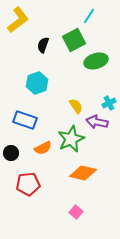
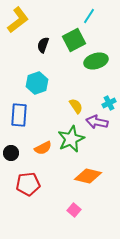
blue rectangle: moved 6 px left, 5 px up; rotated 75 degrees clockwise
orange diamond: moved 5 px right, 3 px down
pink square: moved 2 px left, 2 px up
